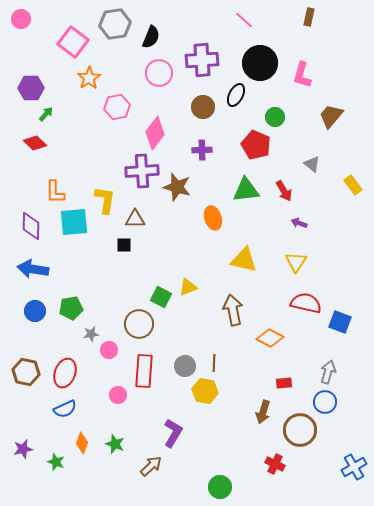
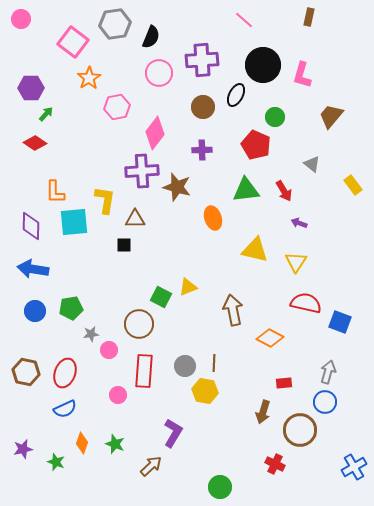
black circle at (260, 63): moved 3 px right, 2 px down
red diamond at (35, 143): rotated 10 degrees counterclockwise
yellow triangle at (244, 260): moved 11 px right, 10 px up
